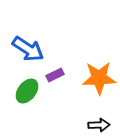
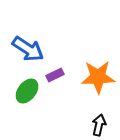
orange star: moved 1 px left, 1 px up
black arrow: rotated 75 degrees counterclockwise
